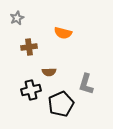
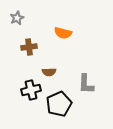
gray L-shape: rotated 15 degrees counterclockwise
black pentagon: moved 2 px left
